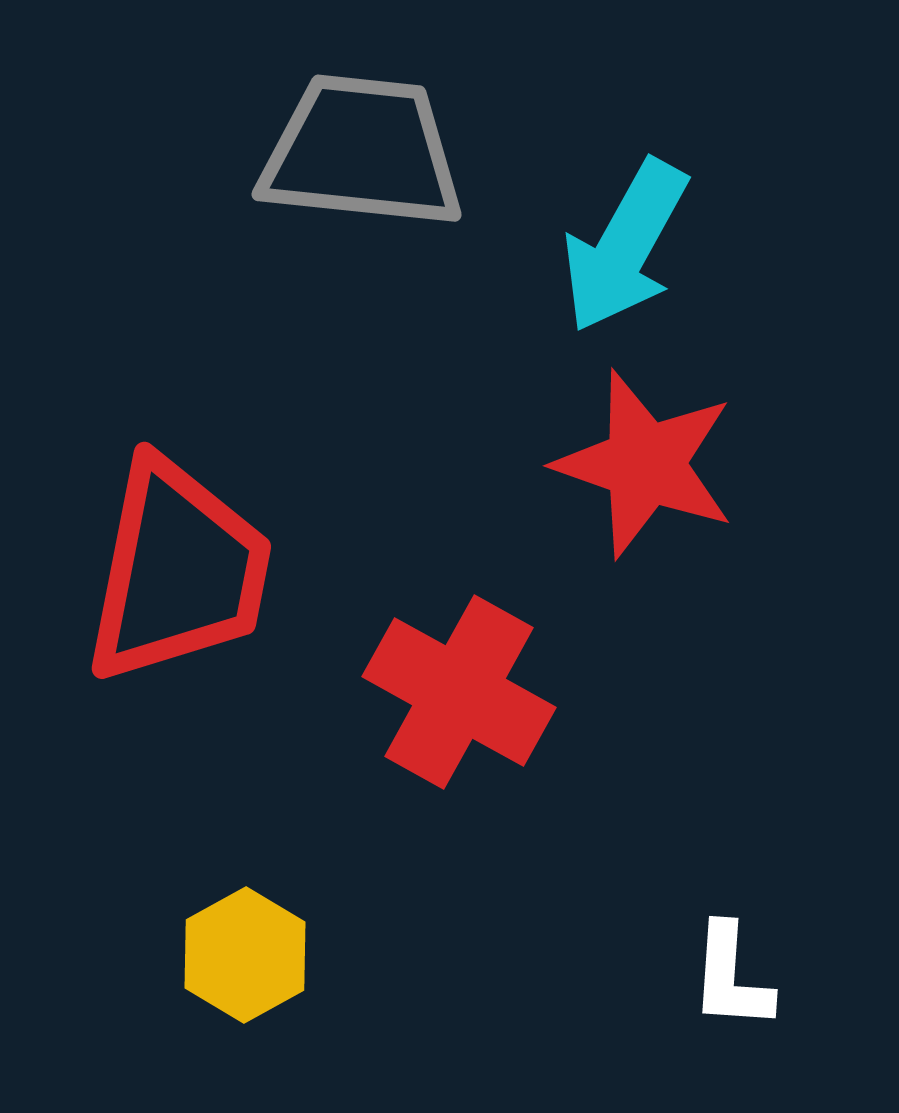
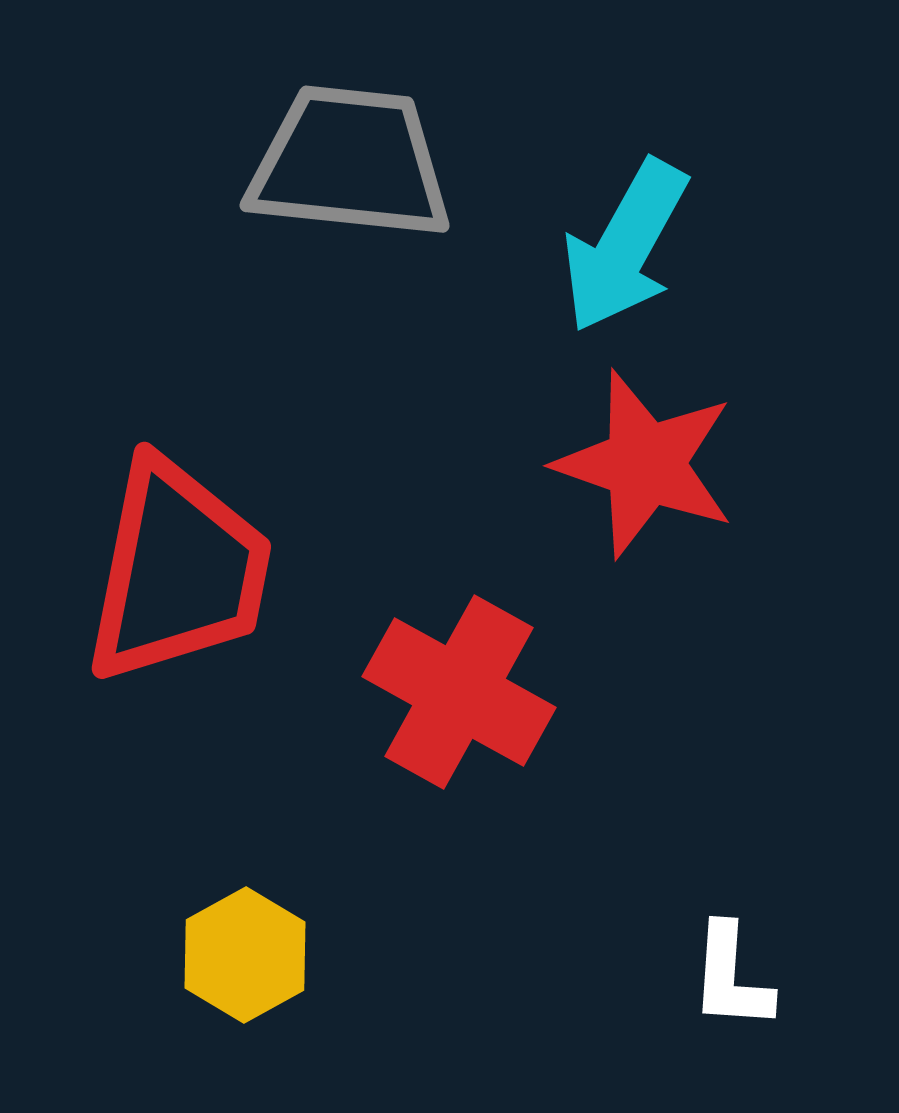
gray trapezoid: moved 12 px left, 11 px down
